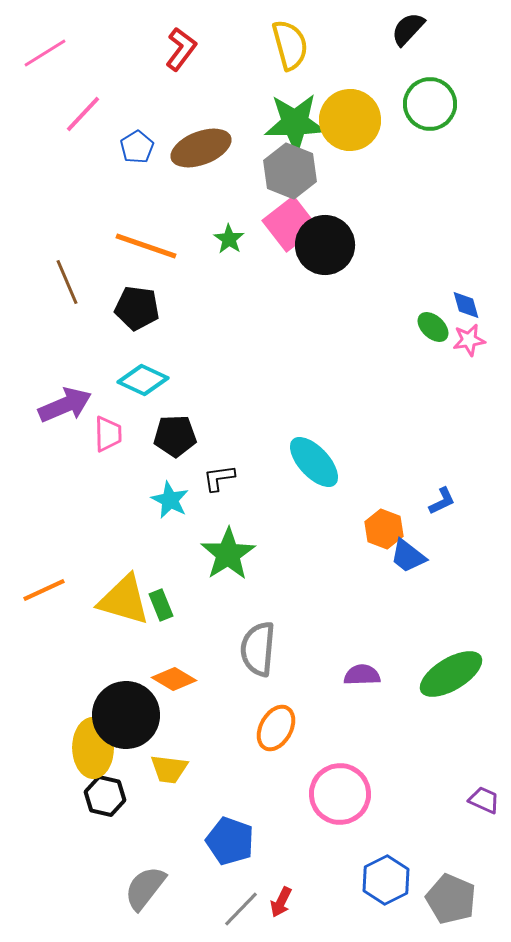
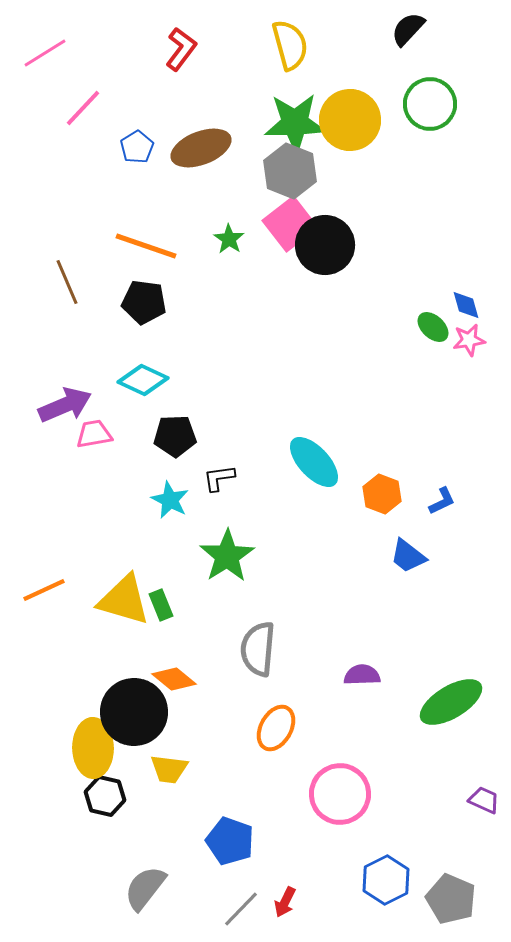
pink line at (83, 114): moved 6 px up
black pentagon at (137, 308): moved 7 px right, 6 px up
pink trapezoid at (108, 434): moved 14 px left; rotated 99 degrees counterclockwise
orange hexagon at (384, 529): moved 2 px left, 35 px up
green star at (228, 554): moved 1 px left, 2 px down
green ellipse at (451, 674): moved 28 px down
orange diamond at (174, 679): rotated 9 degrees clockwise
black circle at (126, 715): moved 8 px right, 3 px up
red arrow at (281, 902): moved 4 px right
